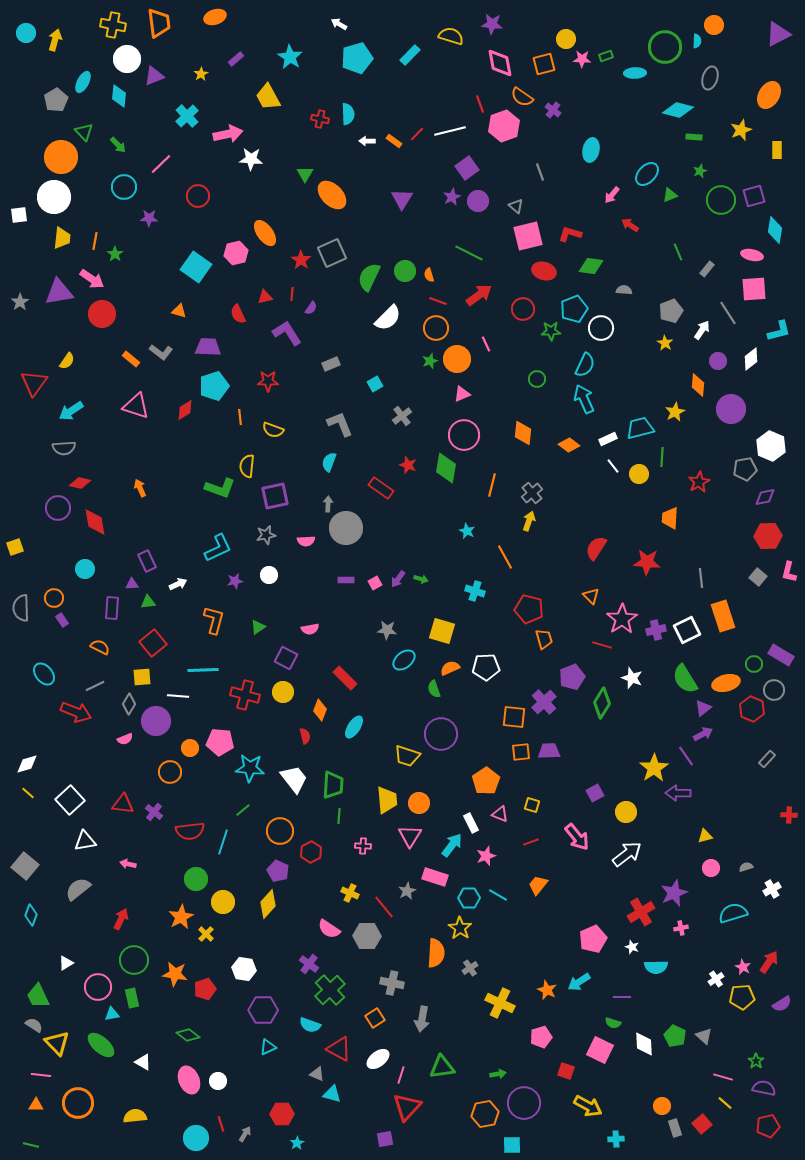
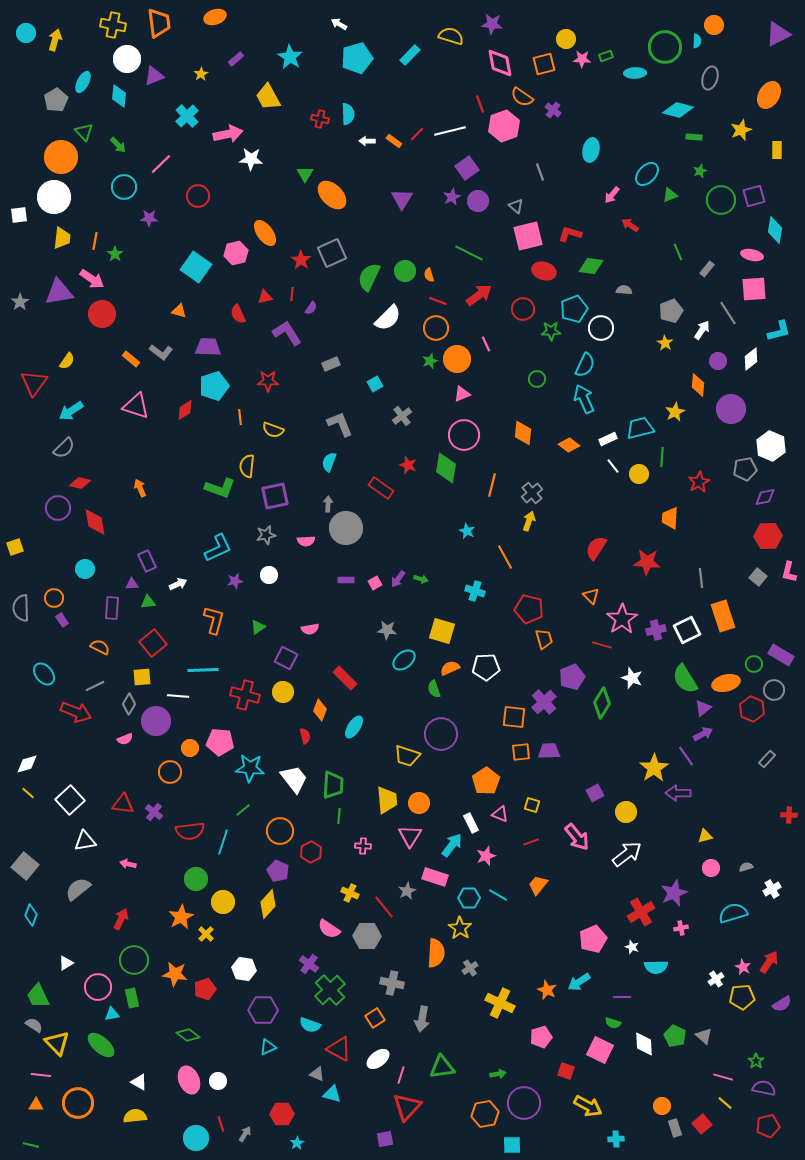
gray semicircle at (64, 448): rotated 40 degrees counterclockwise
white triangle at (143, 1062): moved 4 px left, 20 px down
